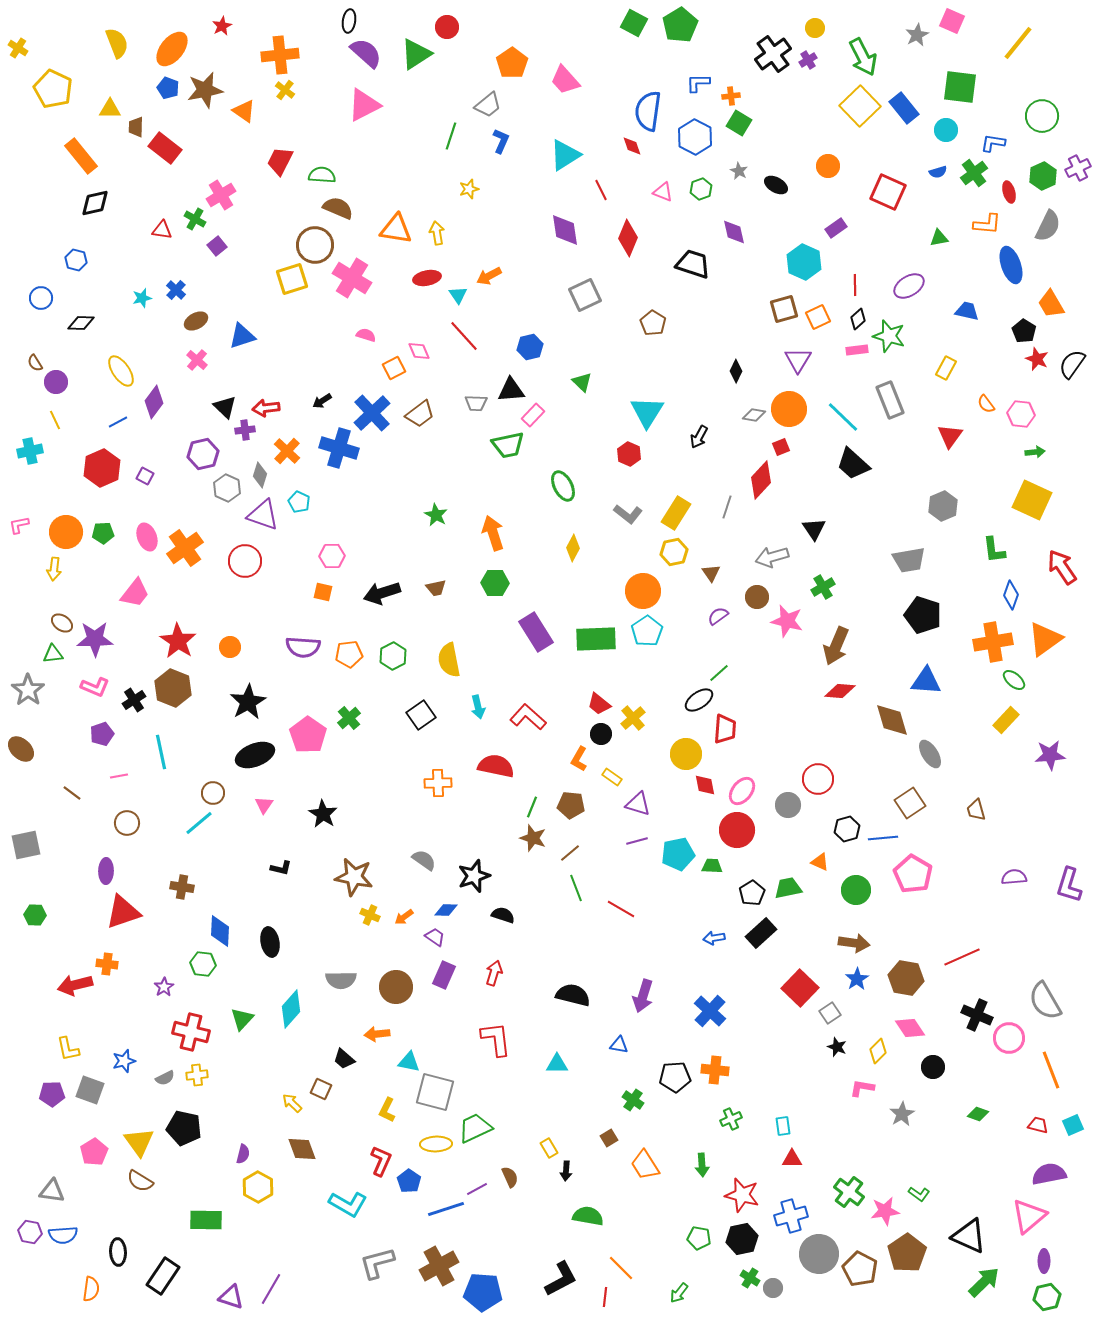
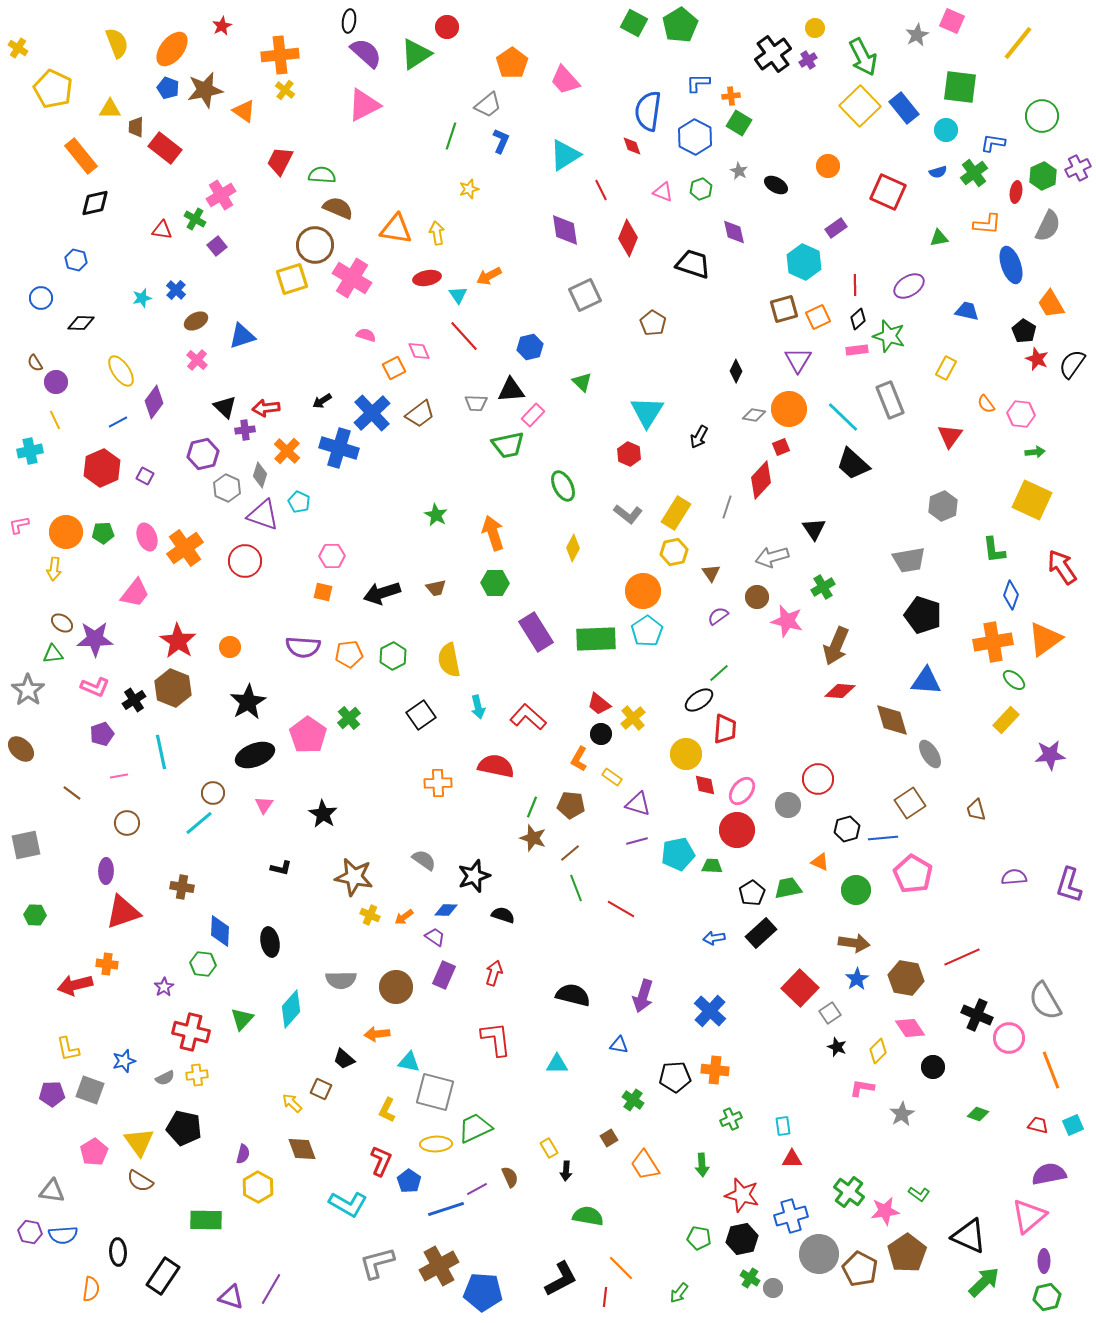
red ellipse at (1009, 192): moved 7 px right; rotated 25 degrees clockwise
